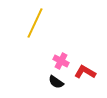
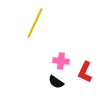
pink cross: rotated 21 degrees counterclockwise
red L-shape: rotated 95 degrees counterclockwise
